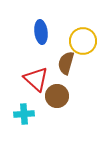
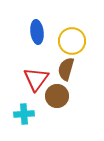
blue ellipse: moved 4 px left
yellow circle: moved 11 px left
brown semicircle: moved 6 px down
red triangle: rotated 24 degrees clockwise
